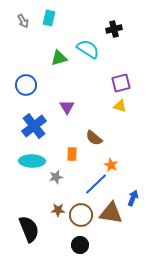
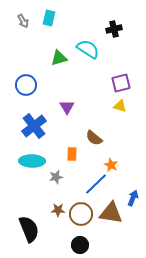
brown circle: moved 1 px up
